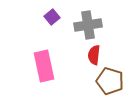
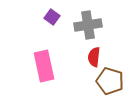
purple square: rotated 14 degrees counterclockwise
red semicircle: moved 2 px down
